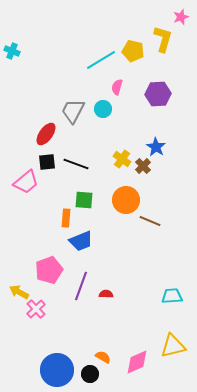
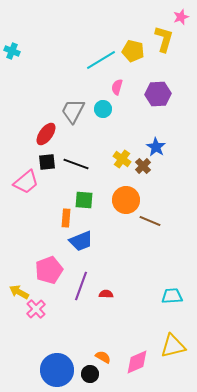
yellow L-shape: moved 1 px right
